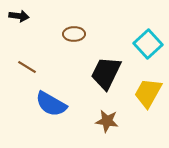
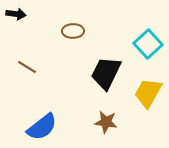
black arrow: moved 3 px left, 2 px up
brown ellipse: moved 1 px left, 3 px up
blue semicircle: moved 9 px left, 23 px down; rotated 68 degrees counterclockwise
brown star: moved 1 px left, 1 px down
